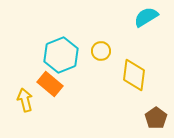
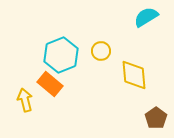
yellow diamond: rotated 12 degrees counterclockwise
